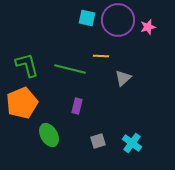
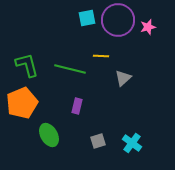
cyan square: rotated 24 degrees counterclockwise
